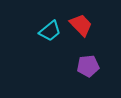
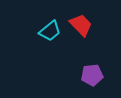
purple pentagon: moved 4 px right, 9 px down
